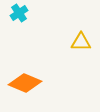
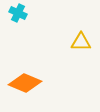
cyan cross: moved 1 px left; rotated 30 degrees counterclockwise
